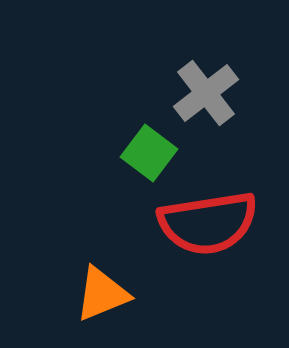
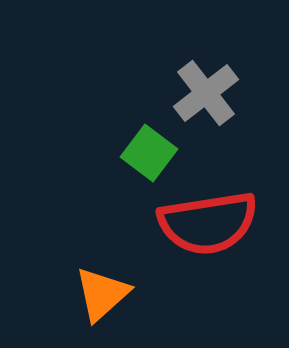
orange triangle: rotated 20 degrees counterclockwise
